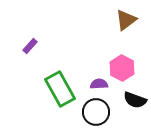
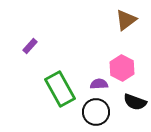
black semicircle: moved 2 px down
